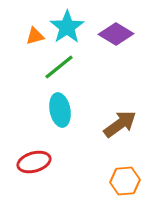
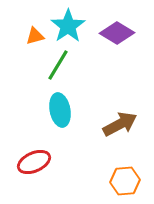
cyan star: moved 1 px right, 1 px up
purple diamond: moved 1 px right, 1 px up
green line: moved 1 px left, 2 px up; rotated 20 degrees counterclockwise
brown arrow: rotated 8 degrees clockwise
red ellipse: rotated 8 degrees counterclockwise
